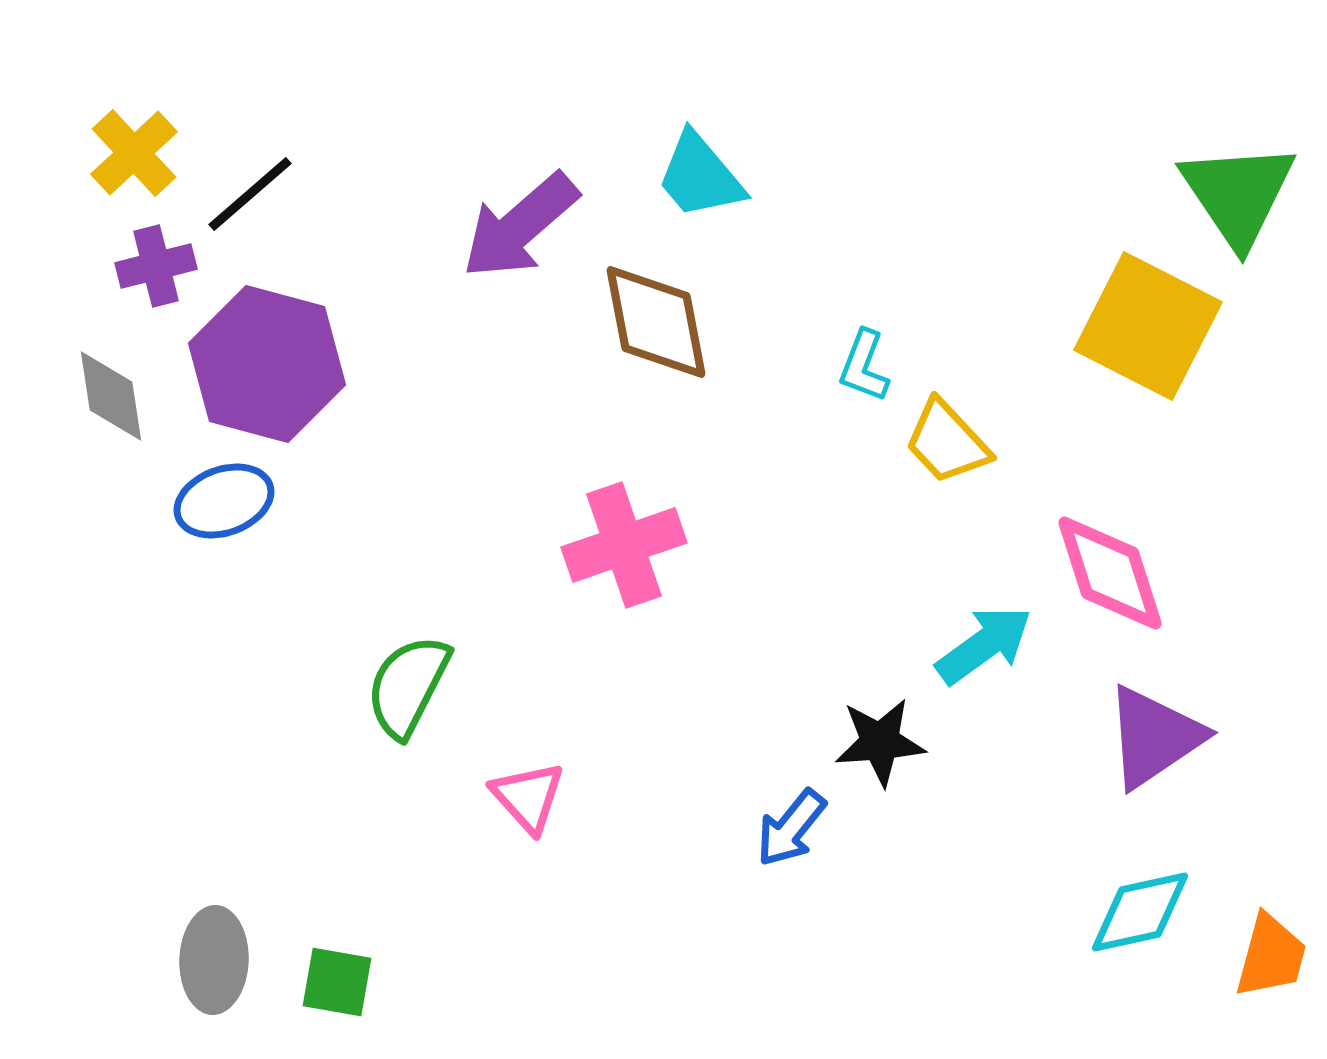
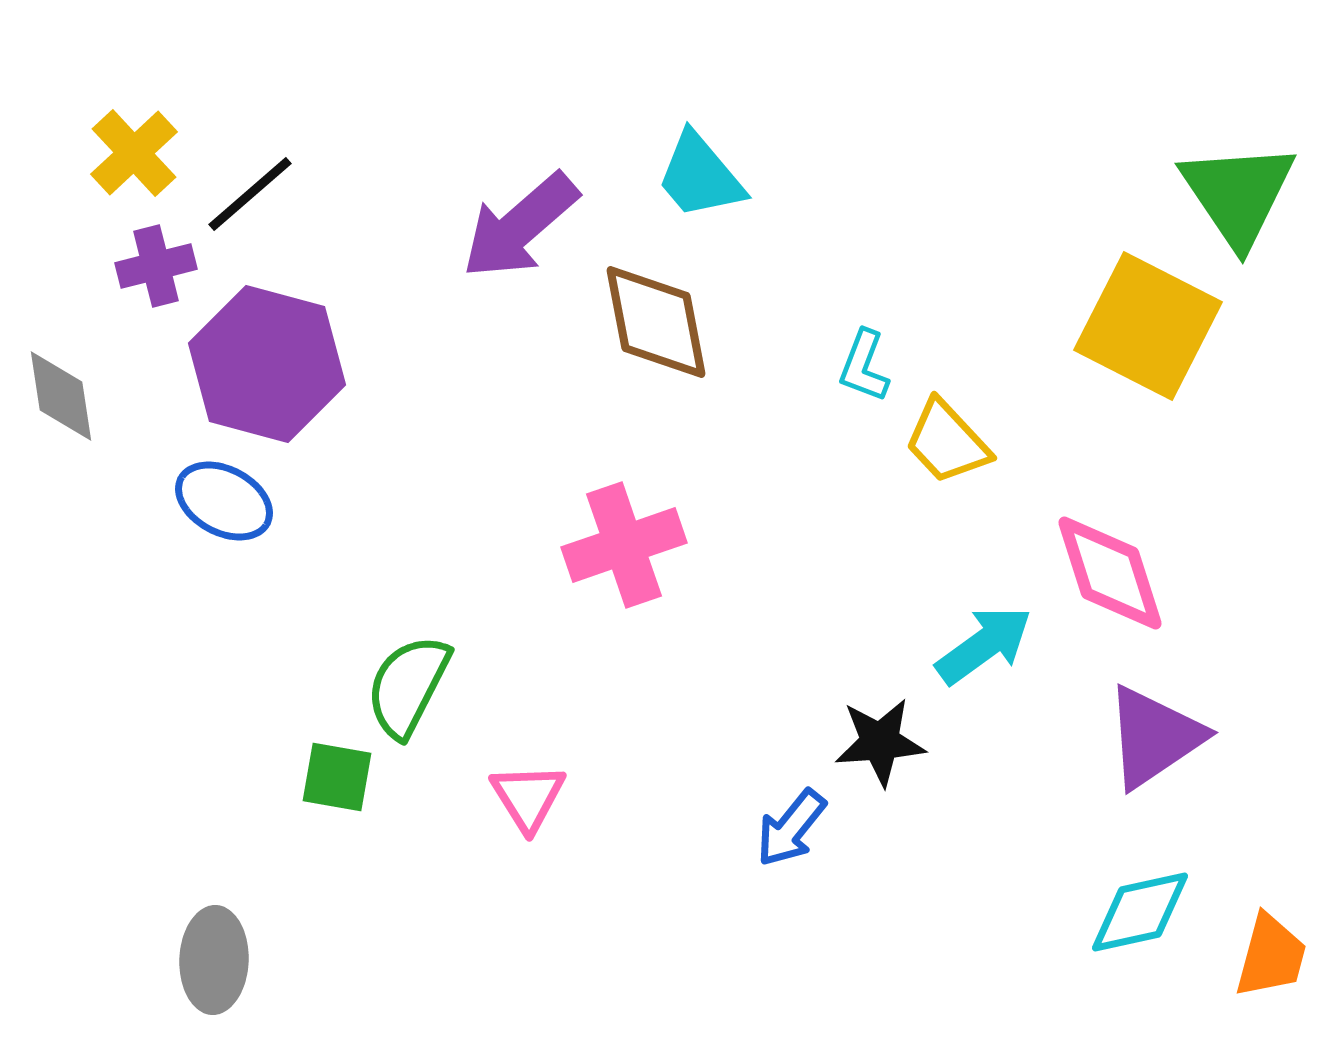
gray diamond: moved 50 px left
blue ellipse: rotated 48 degrees clockwise
pink triangle: rotated 10 degrees clockwise
green square: moved 205 px up
